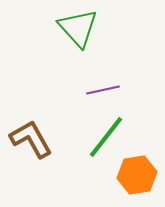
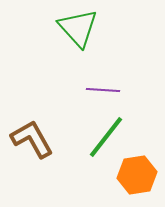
purple line: rotated 16 degrees clockwise
brown L-shape: moved 1 px right
